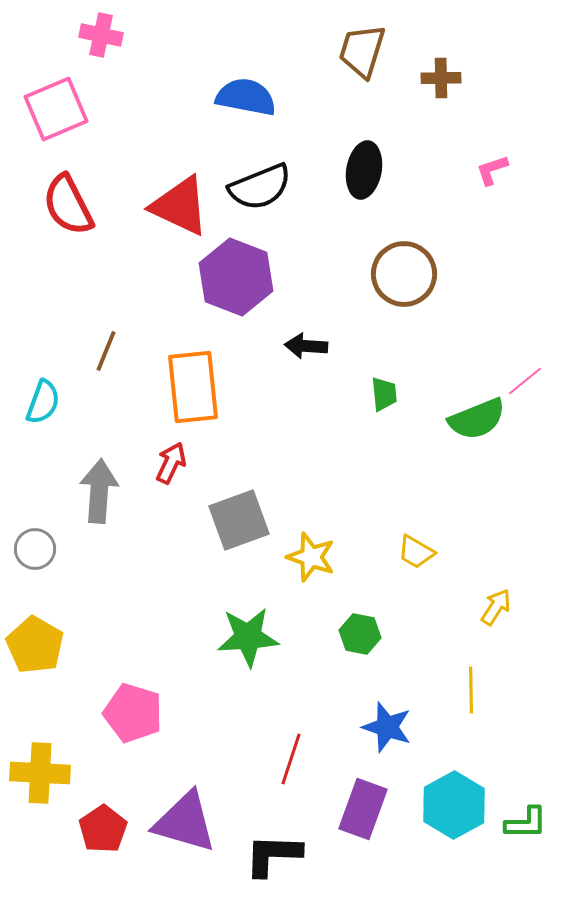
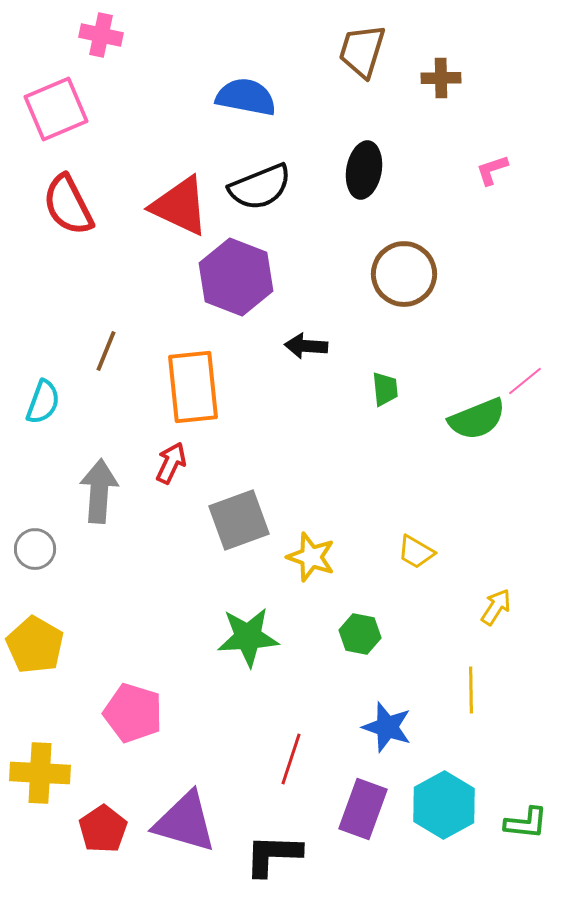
green trapezoid: moved 1 px right, 5 px up
cyan hexagon: moved 10 px left
green L-shape: rotated 6 degrees clockwise
